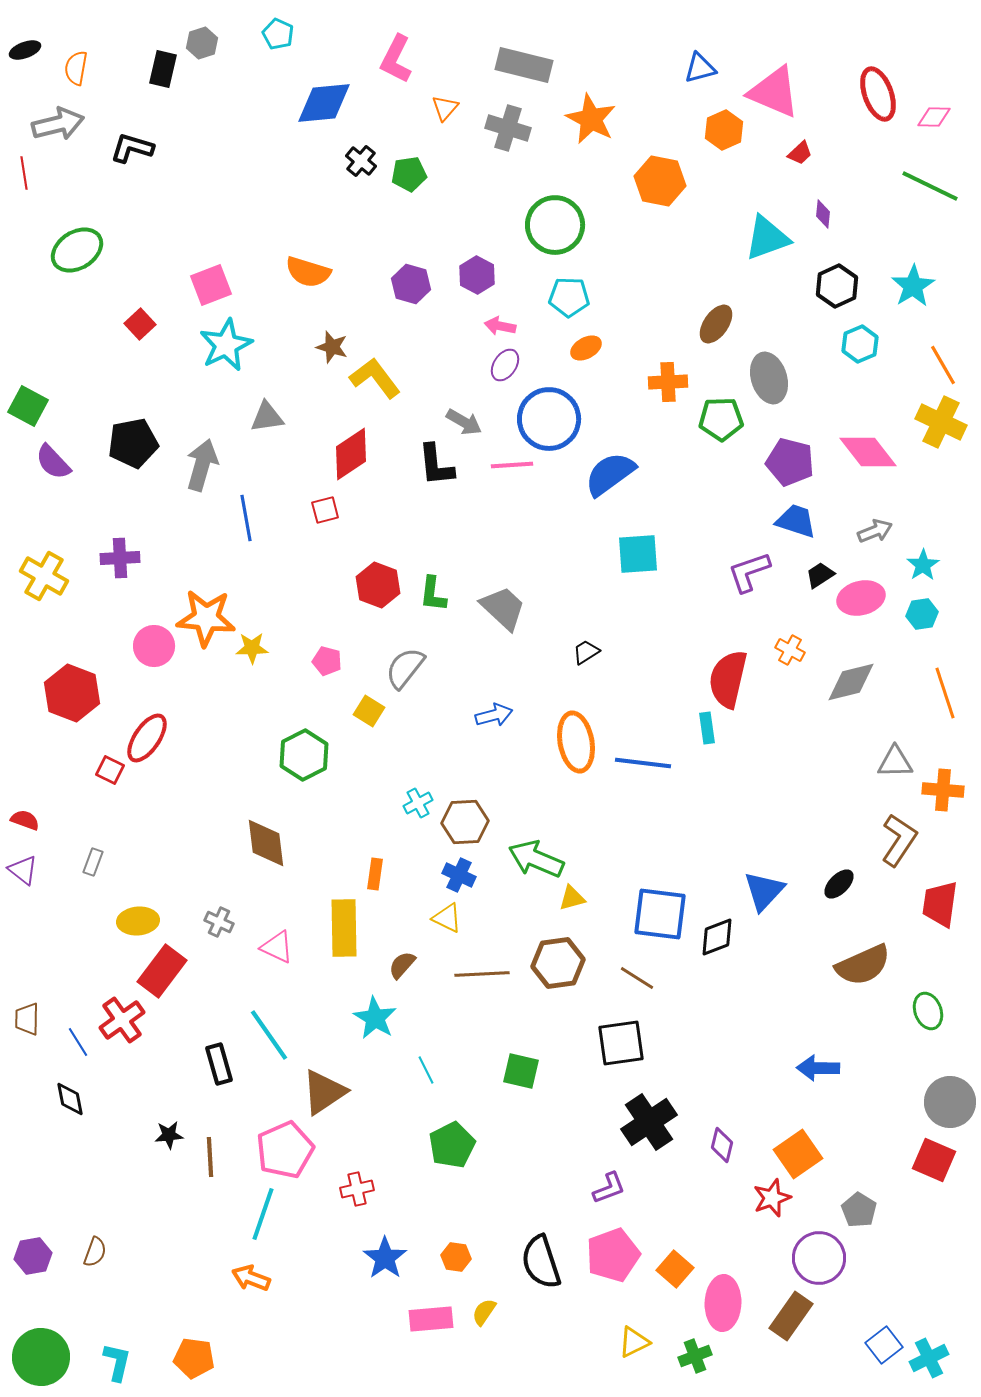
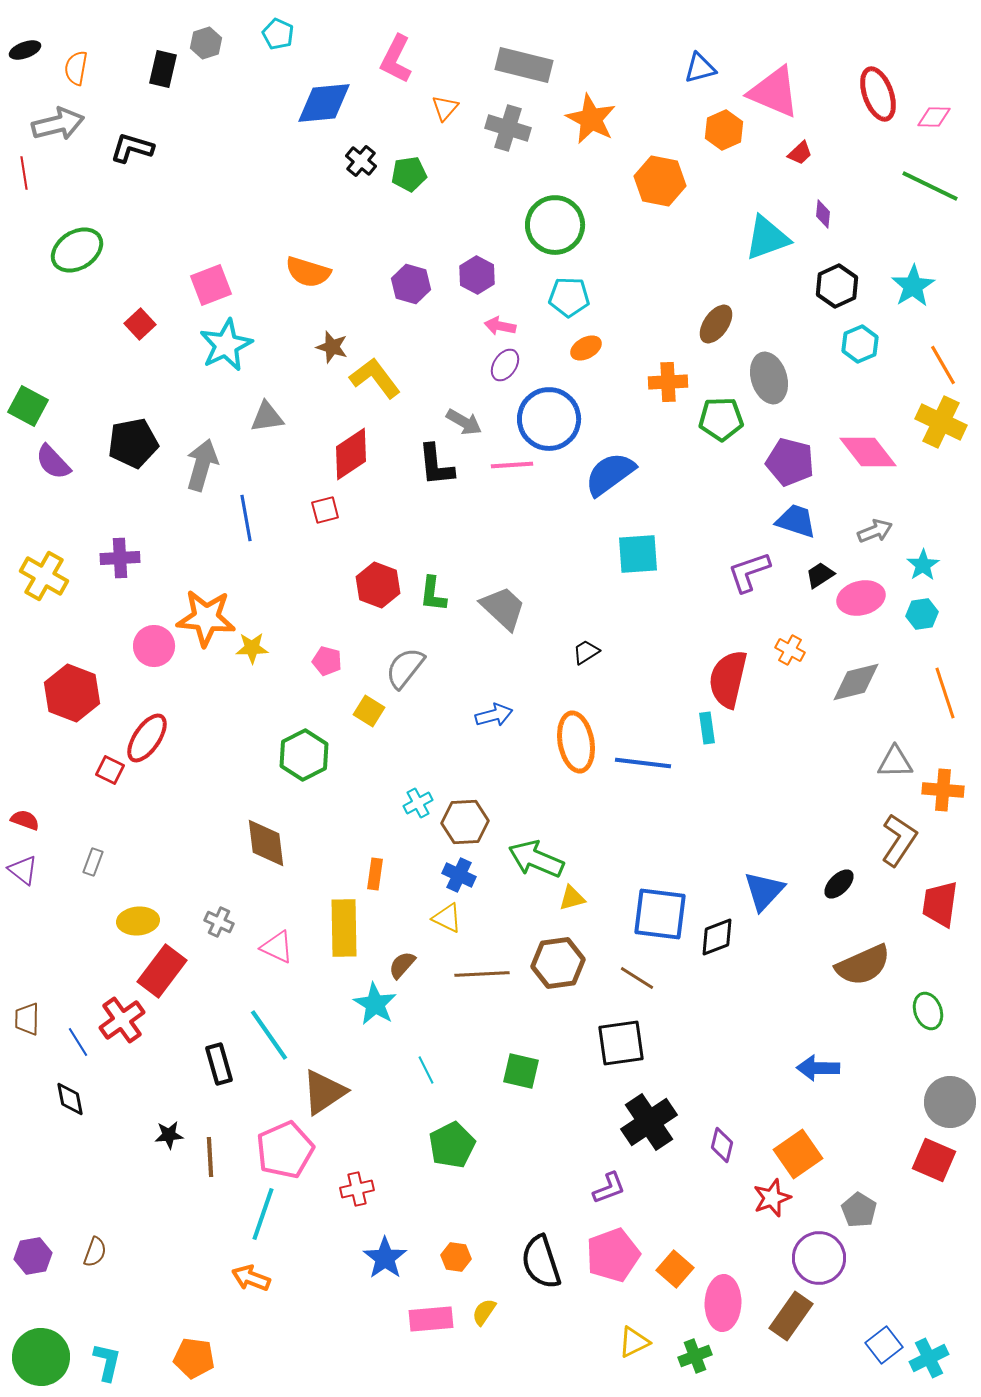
gray hexagon at (202, 43): moved 4 px right
gray diamond at (851, 682): moved 5 px right
cyan star at (375, 1018): moved 14 px up
cyan L-shape at (117, 1362): moved 10 px left
